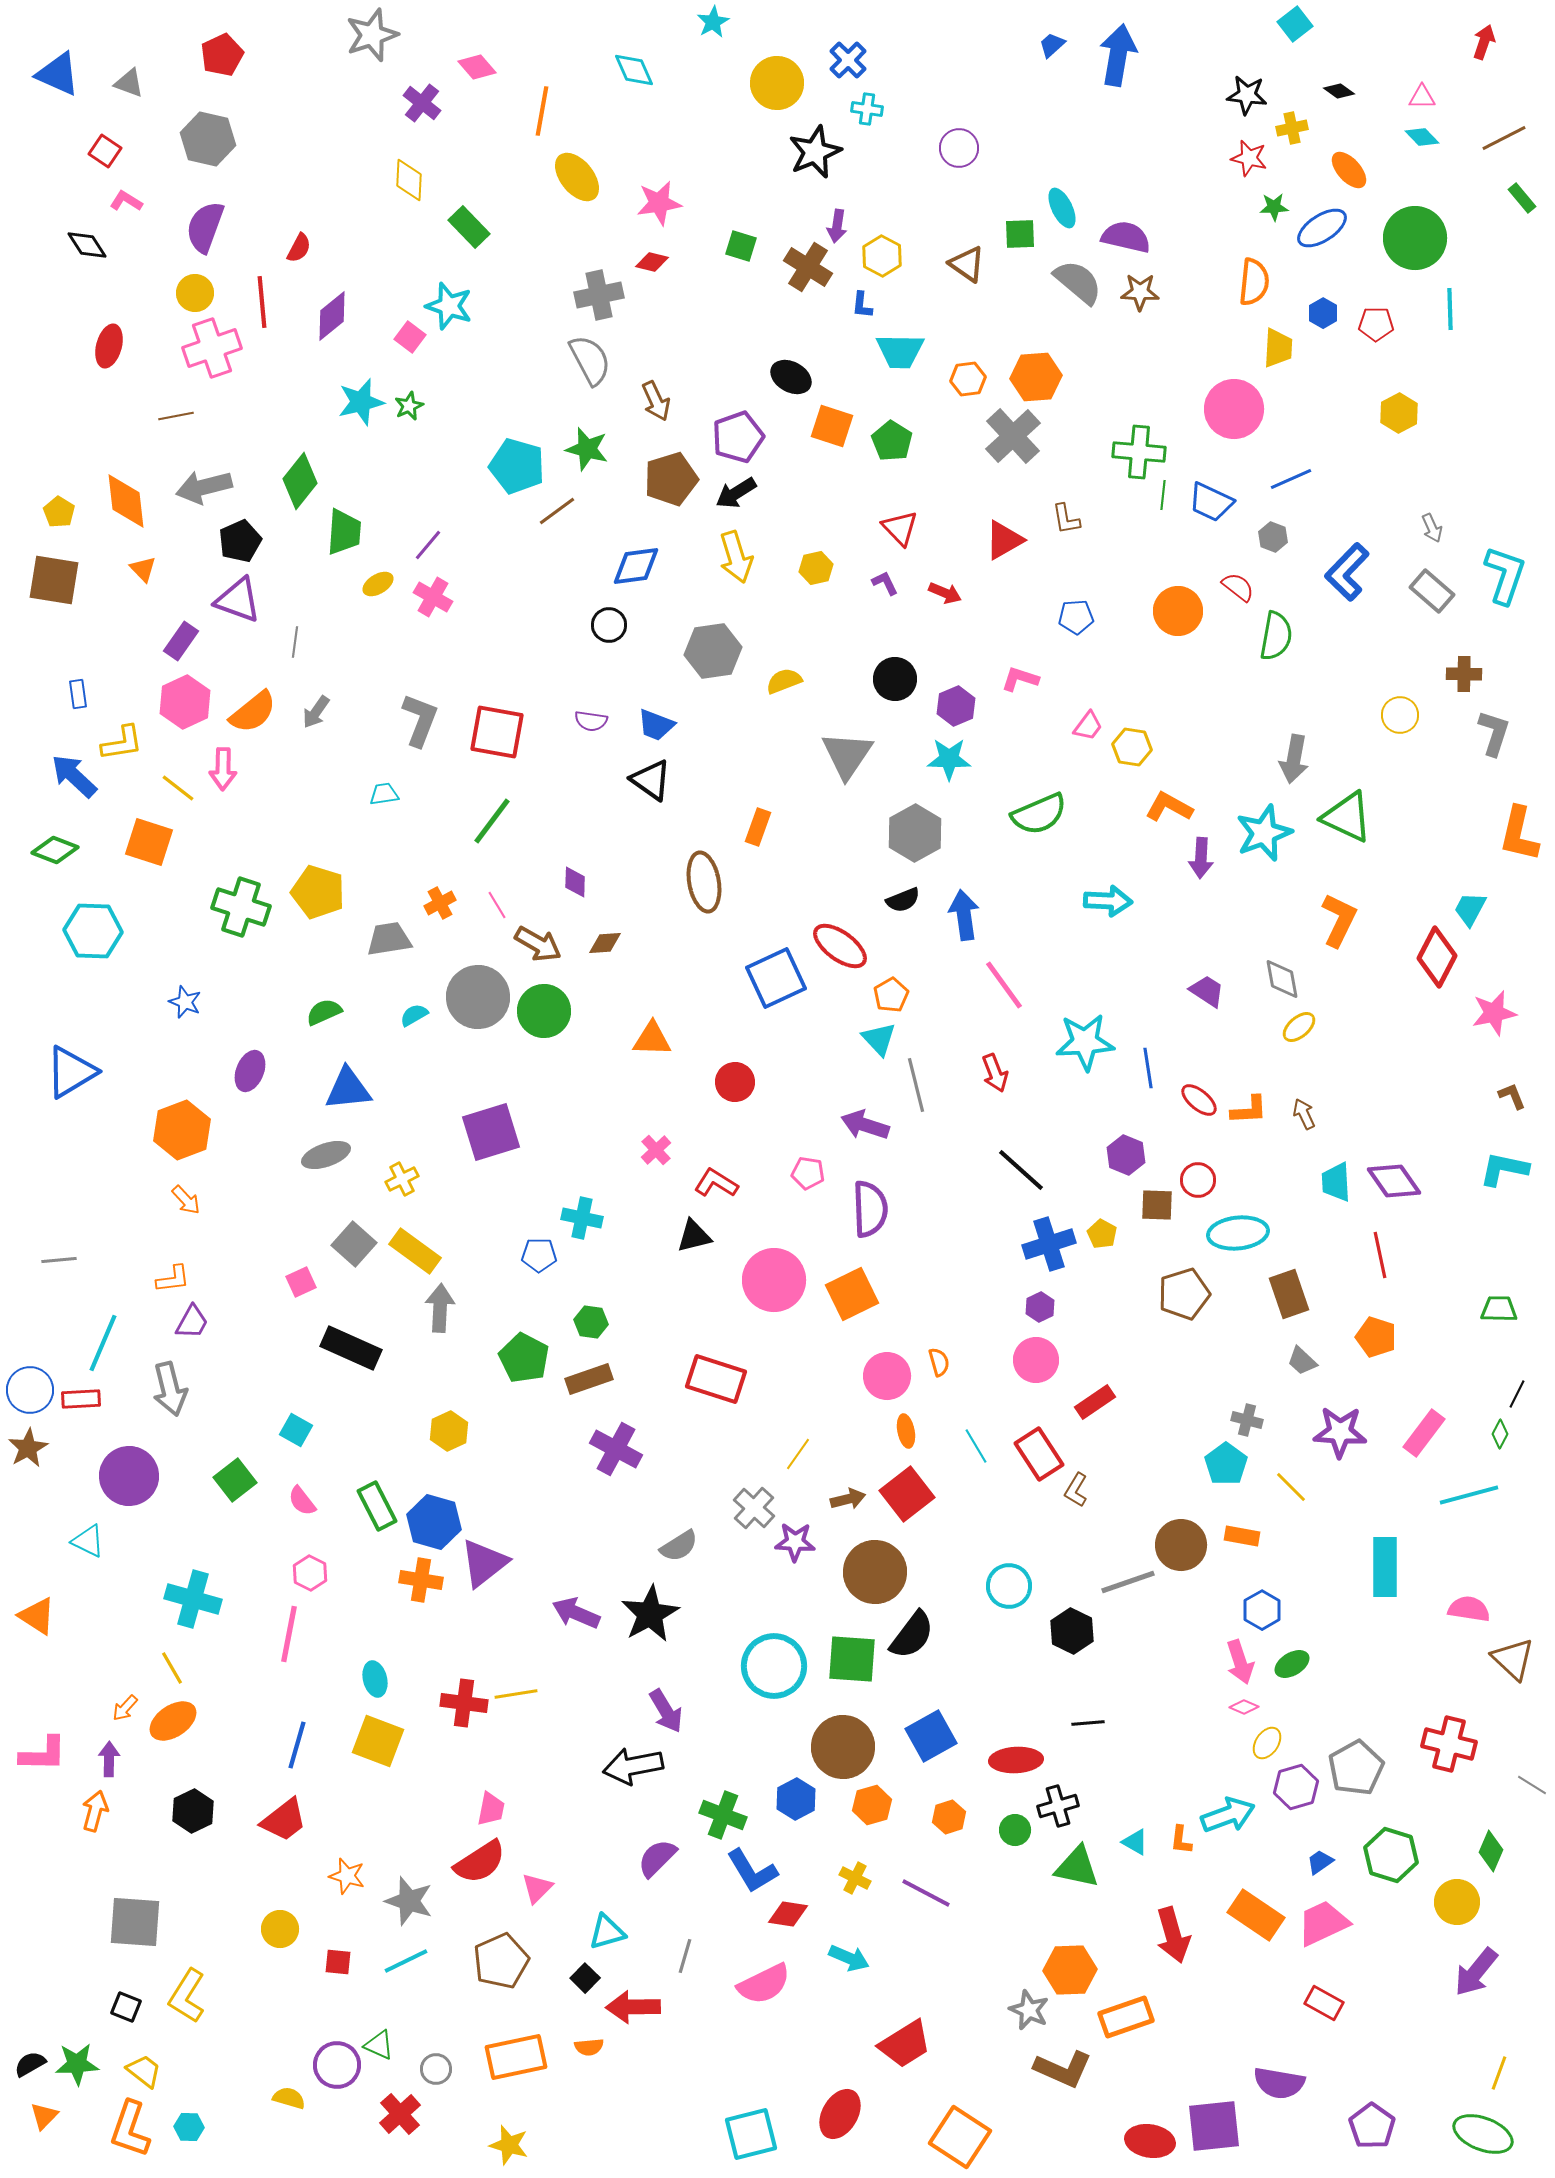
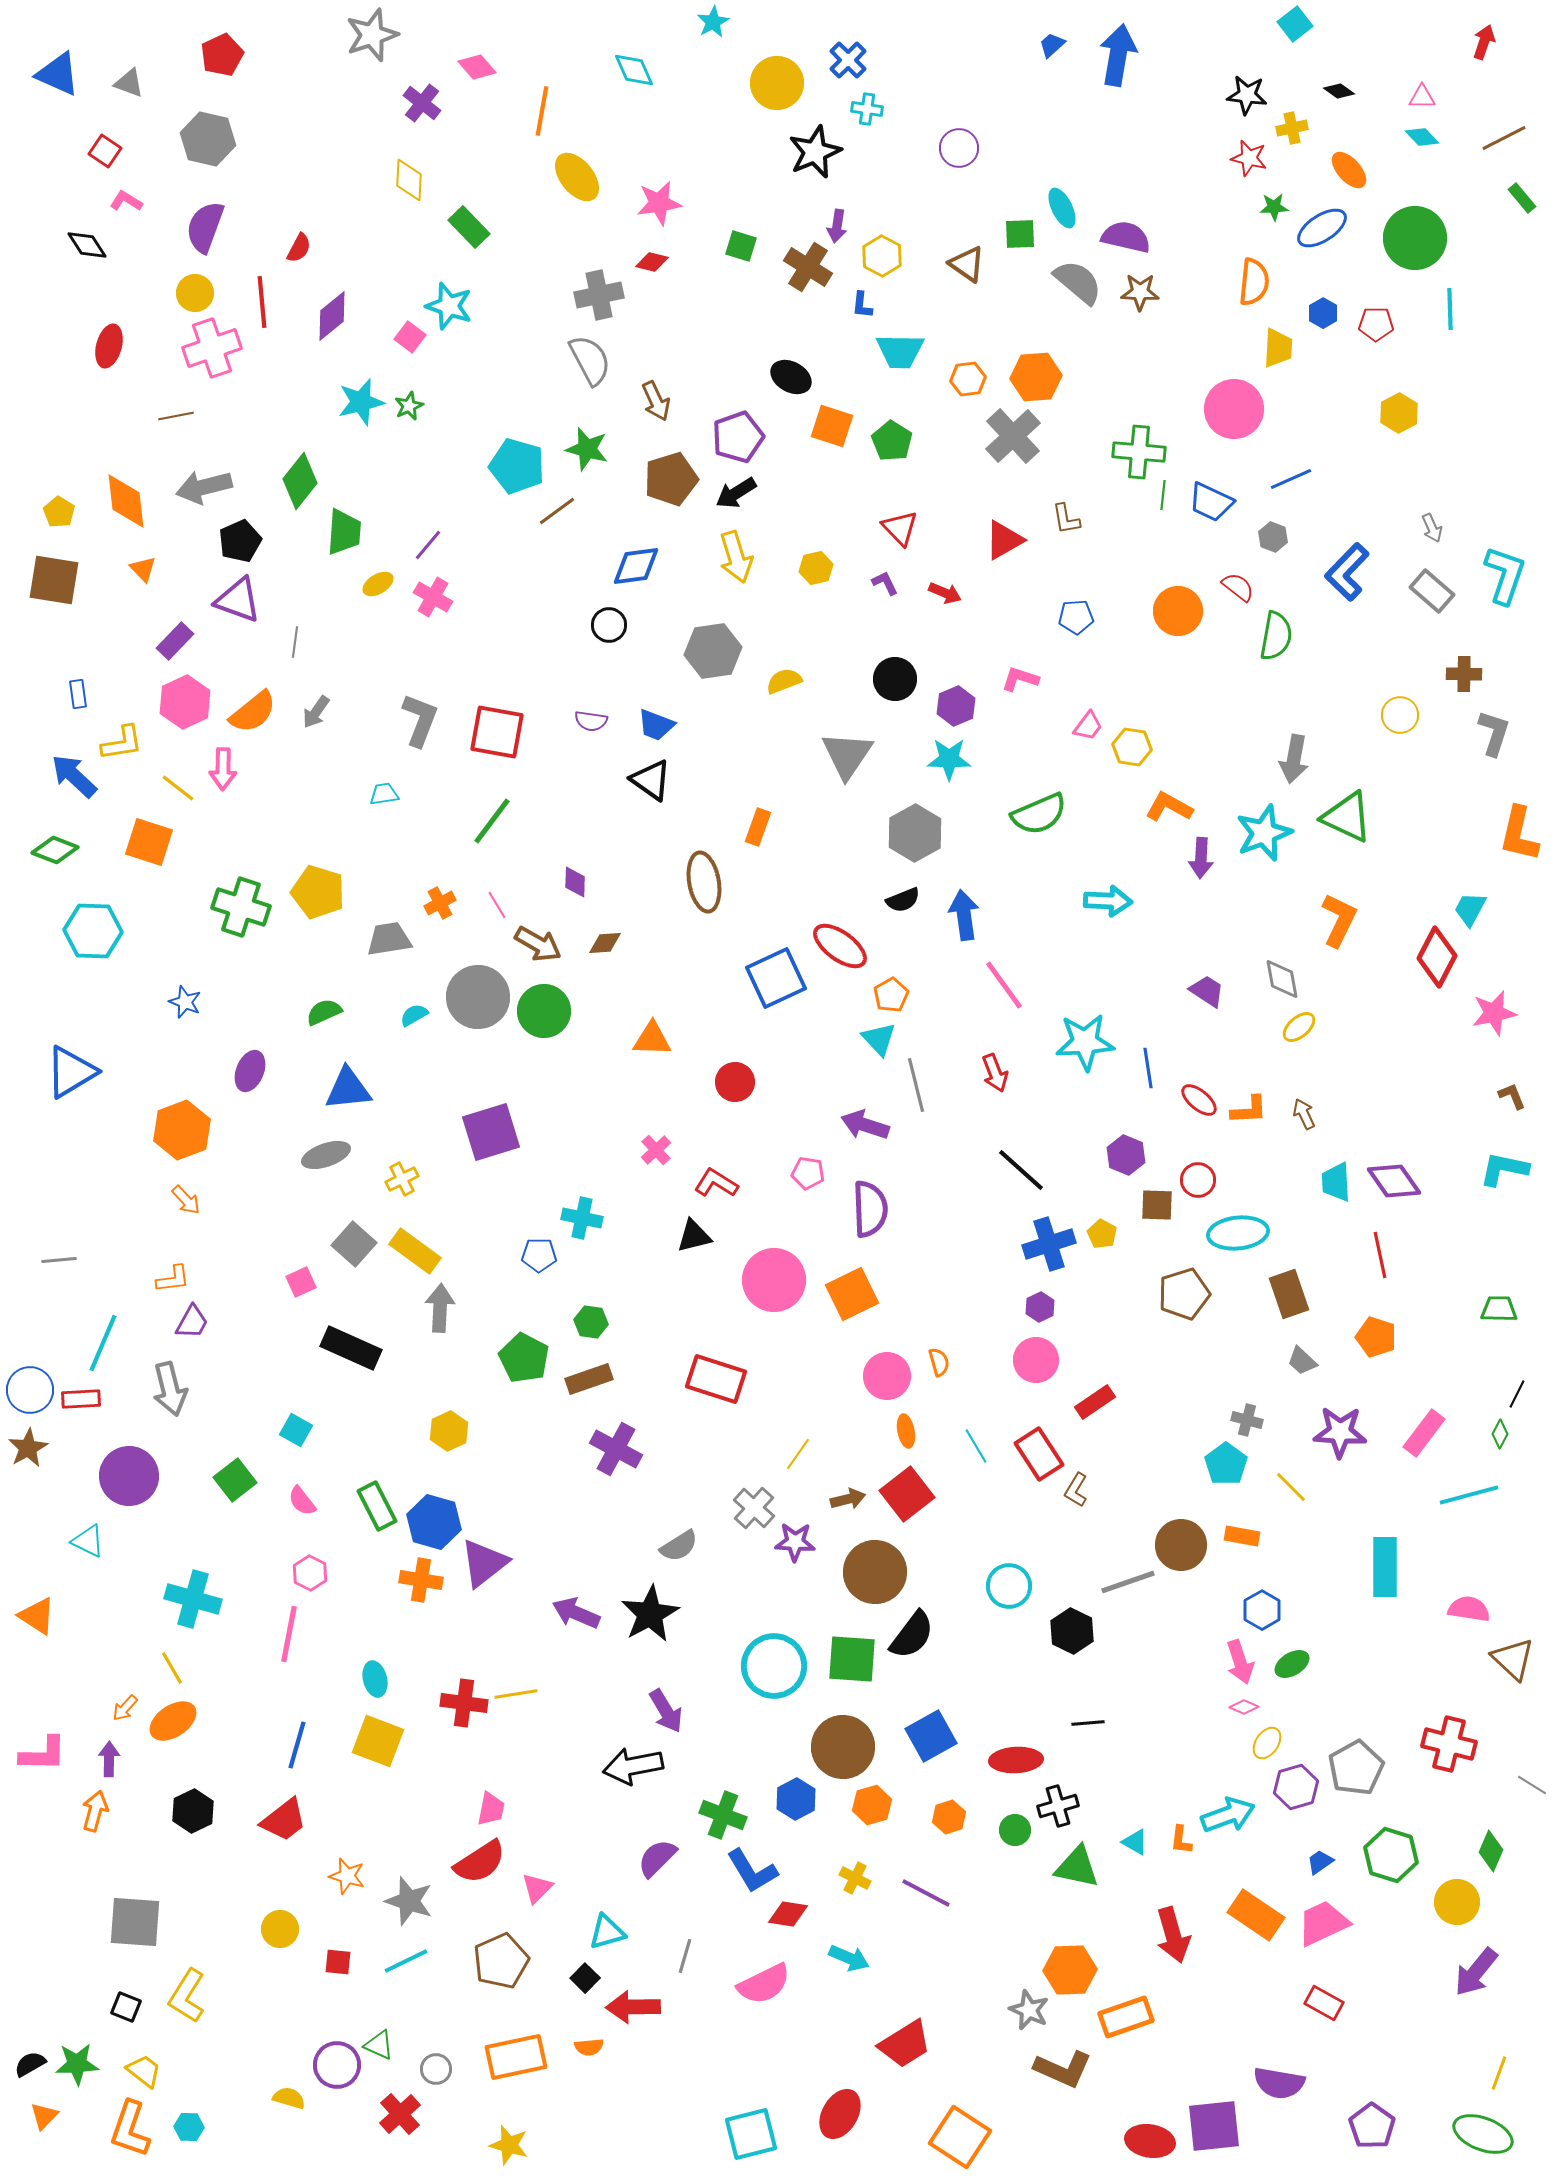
purple rectangle at (181, 641): moved 6 px left; rotated 9 degrees clockwise
